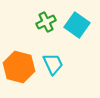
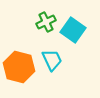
cyan square: moved 4 px left, 5 px down
cyan trapezoid: moved 1 px left, 4 px up
